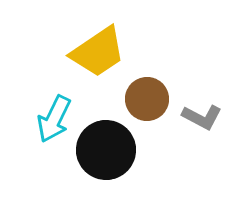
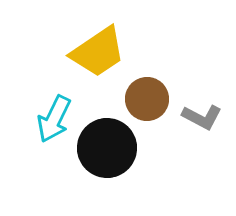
black circle: moved 1 px right, 2 px up
